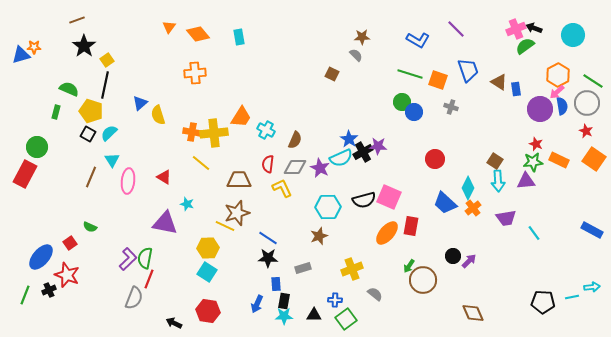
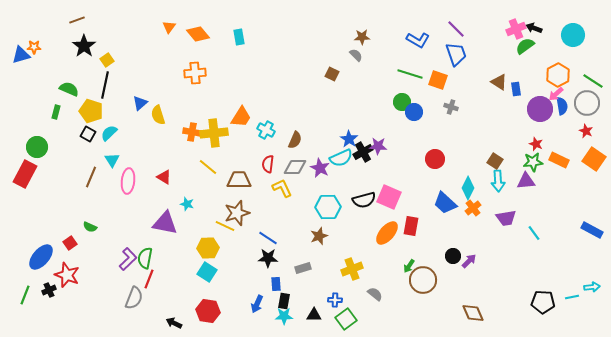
blue trapezoid at (468, 70): moved 12 px left, 16 px up
pink arrow at (557, 92): moved 1 px left, 2 px down
yellow line at (201, 163): moved 7 px right, 4 px down
